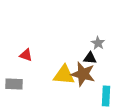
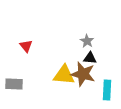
gray star: moved 11 px left, 2 px up
red triangle: moved 9 px up; rotated 32 degrees clockwise
cyan rectangle: moved 1 px right, 6 px up
